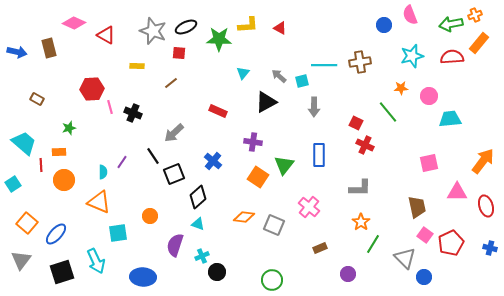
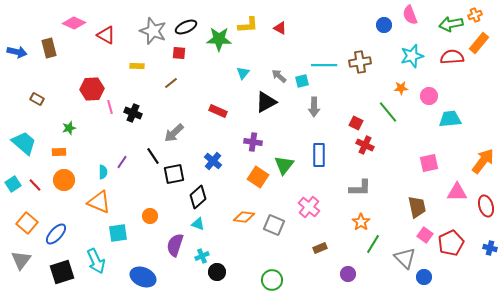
red line at (41, 165): moved 6 px left, 20 px down; rotated 40 degrees counterclockwise
black square at (174, 174): rotated 10 degrees clockwise
blue ellipse at (143, 277): rotated 20 degrees clockwise
